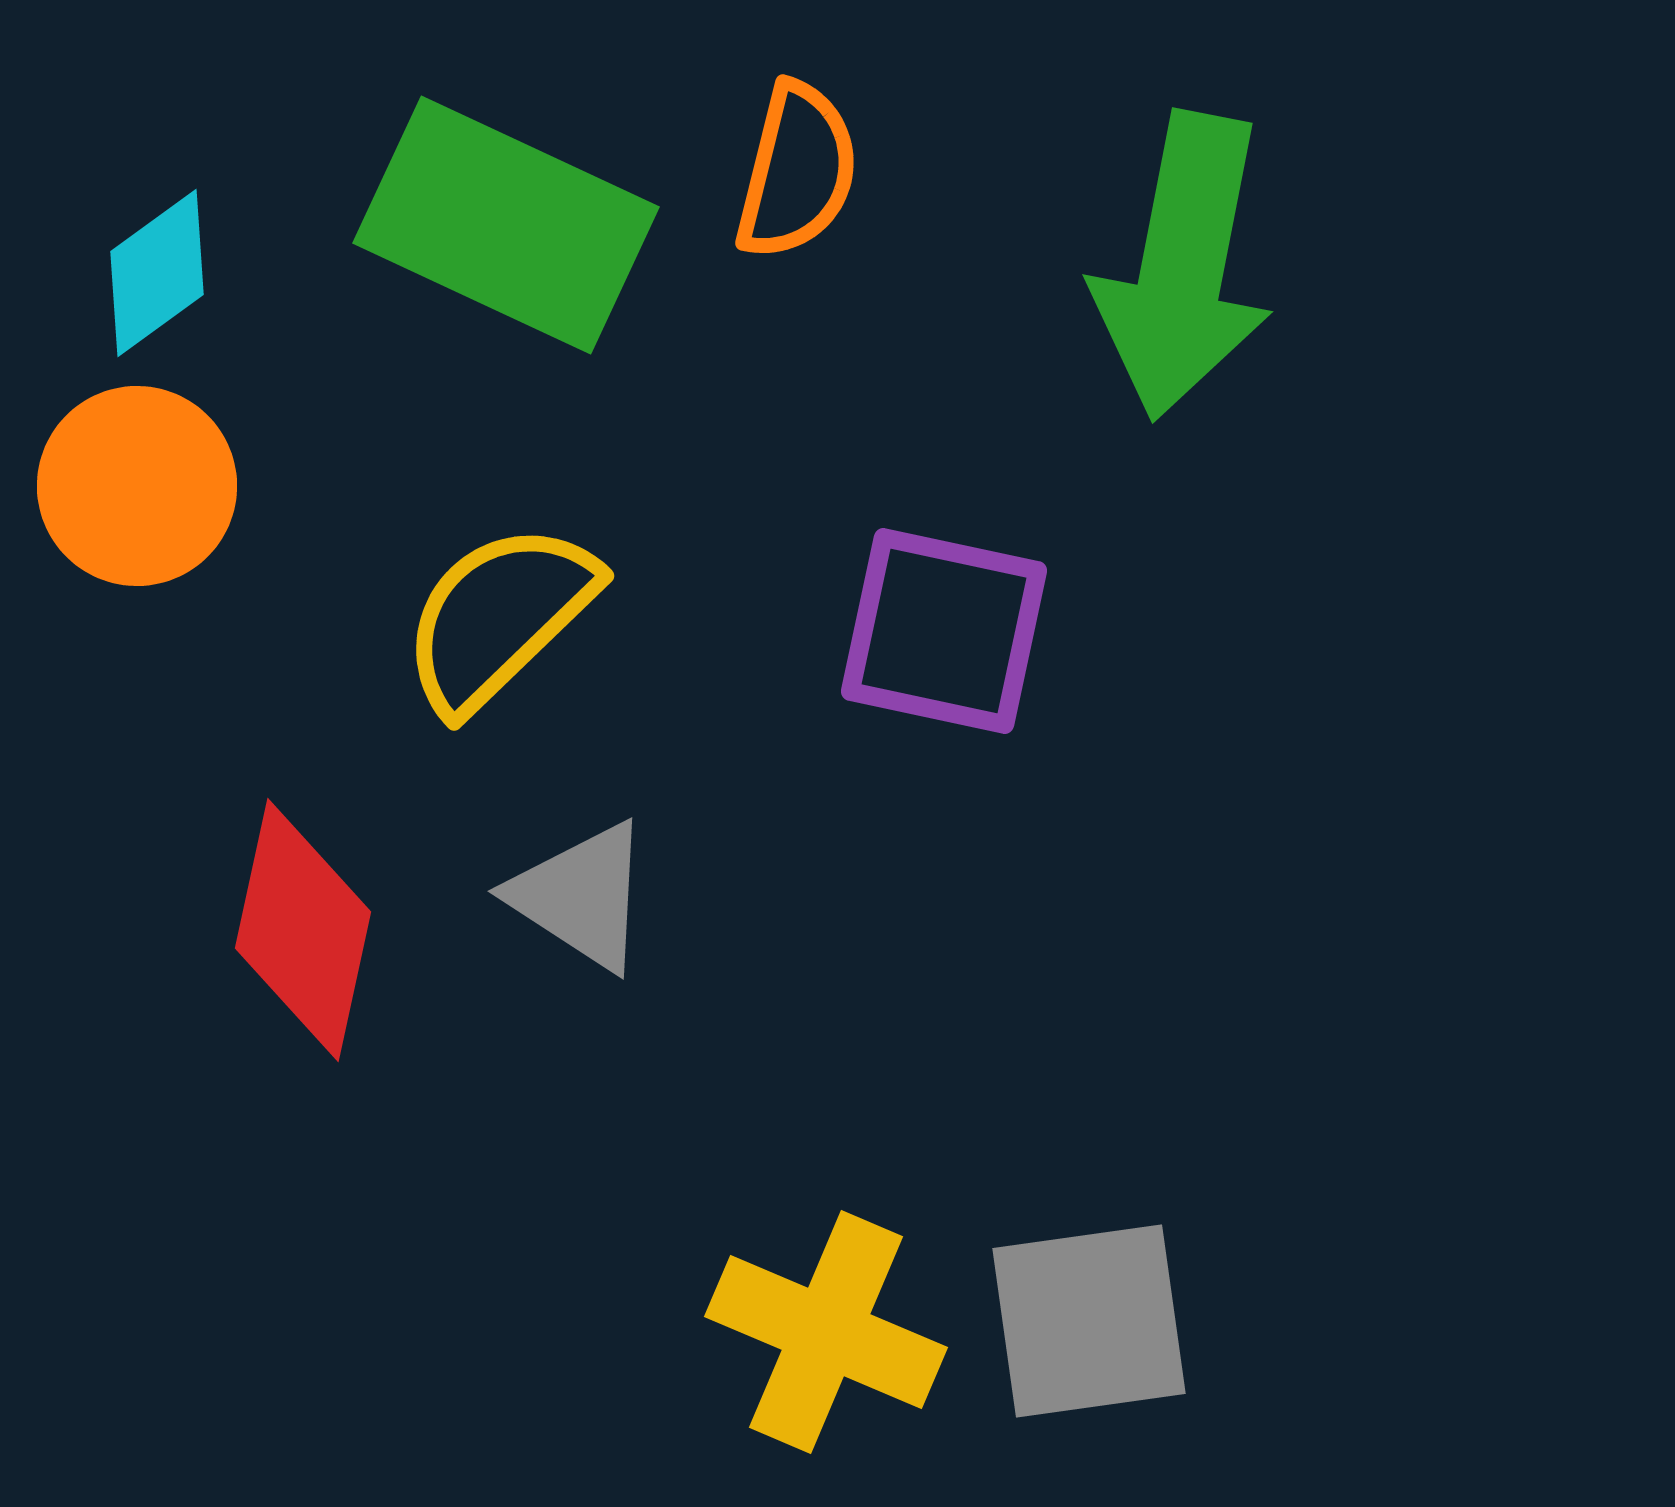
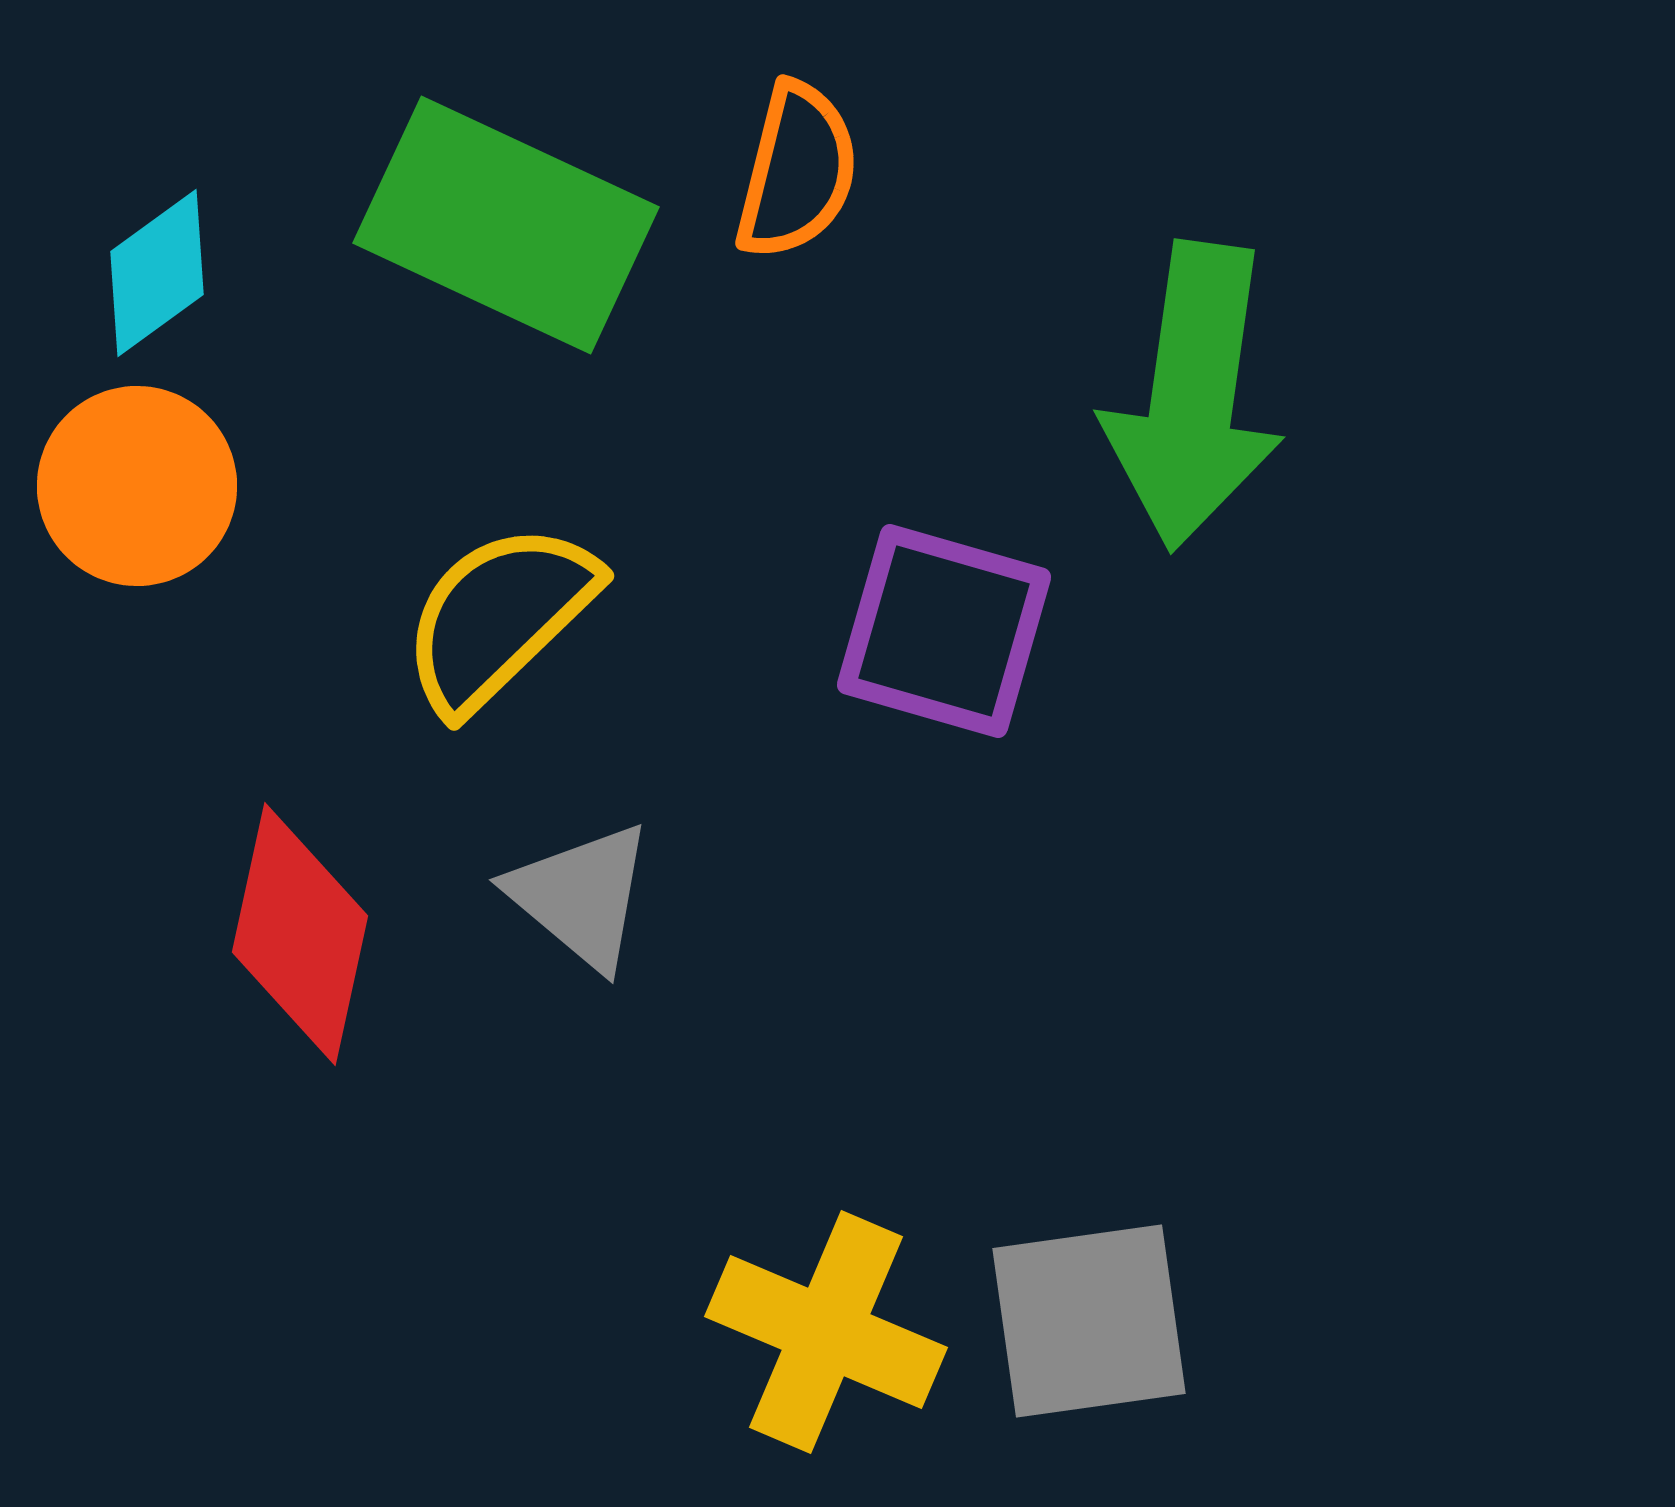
green arrow: moved 10 px right, 130 px down; rotated 3 degrees counterclockwise
purple square: rotated 4 degrees clockwise
gray triangle: rotated 7 degrees clockwise
red diamond: moved 3 px left, 4 px down
